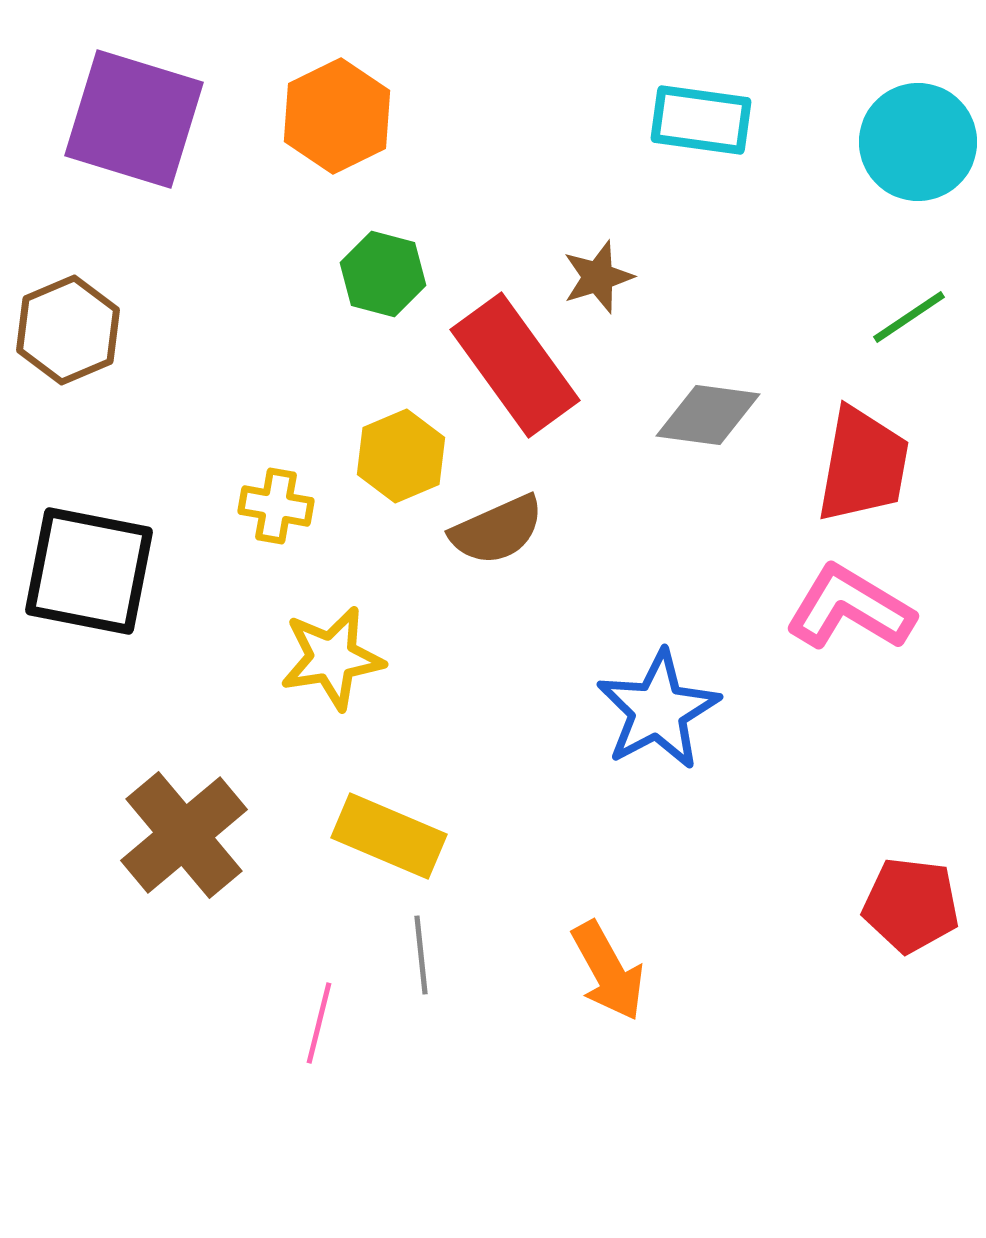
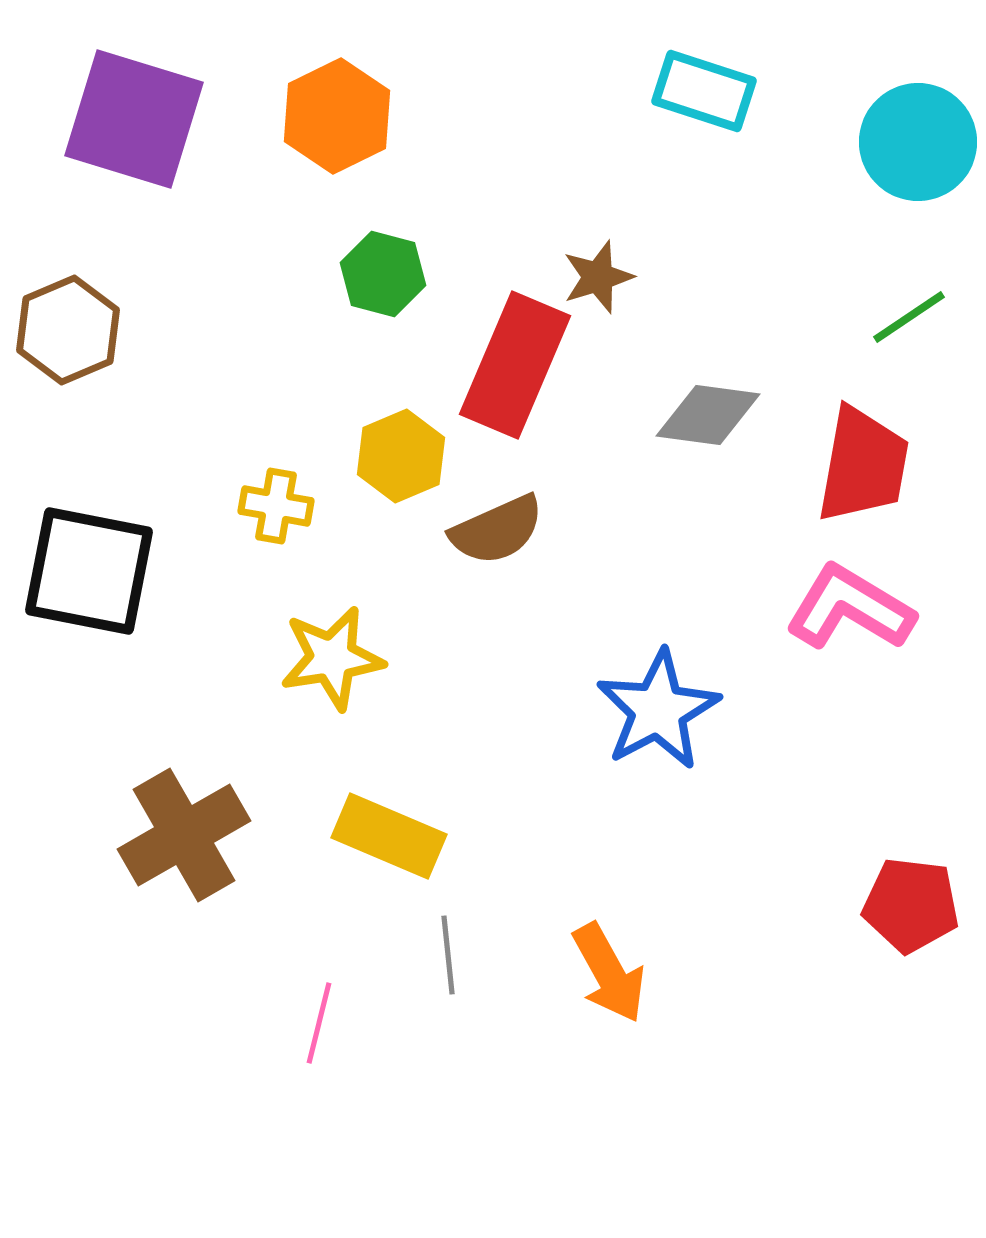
cyan rectangle: moved 3 px right, 29 px up; rotated 10 degrees clockwise
red rectangle: rotated 59 degrees clockwise
brown cross: rotated 10 degrees clockwise
gray line: moved 27 px right
orange arrow: moved 1 px right, 2 px down
